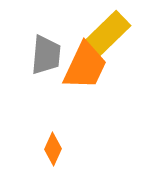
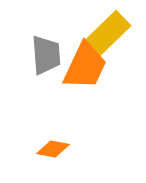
gray trapezoid: rotated 9 degrees counterclockwise
orange diamond: rotated 76 degrees clockwise
